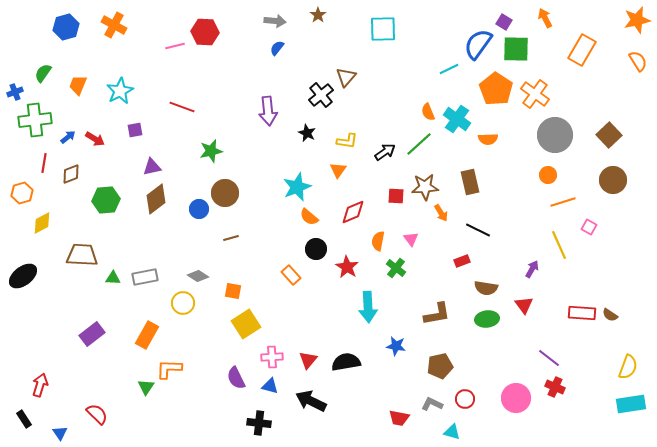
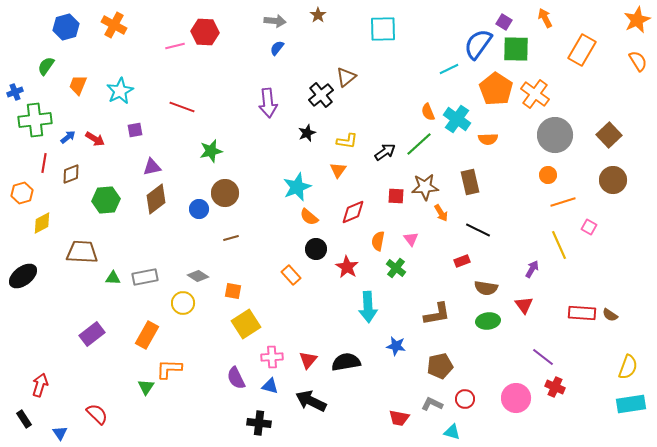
orange star at (637, 20): rotated 12 degrees counterclockwise
green semicircle at (43, 73): moved 3 px right, 7 px up
brown triangle at (346, 77): rotated 10 degrees clockwise
purple arrow at (268, 111): moved 8 px up
black star at (307, 133): rotated 24 degrees clockwise
brown trapezoid at (82, 255): moved 3 px up
green ellipse at (487, 319): moved 1 px right, 2 px down
purple line at (549, 358): moved 6 px left, 1 px up
